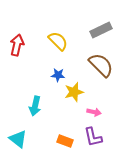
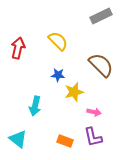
gray rectangle: moved 14 px up
red arrow: moved 1 px right, 3 px down
